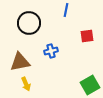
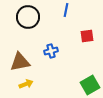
black circle: moved 1 px left, 6 px up
yellow arrow: rotated 88 degrees counterclockwise
